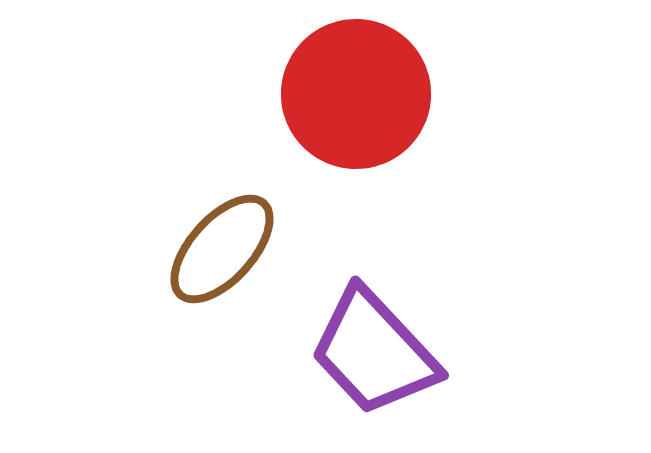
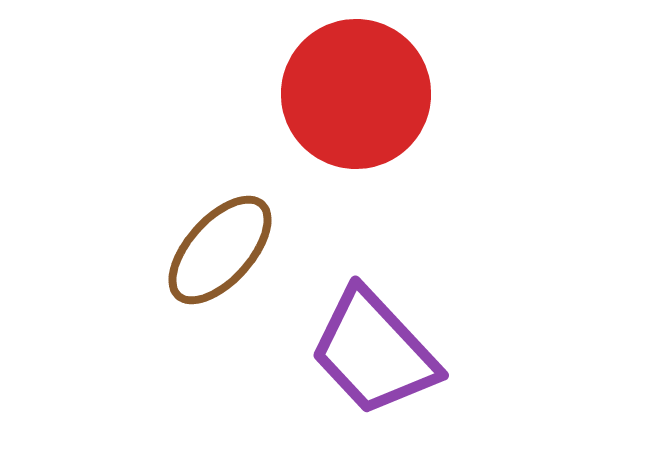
brown ellipse: moved 2 px left, 1 px down
